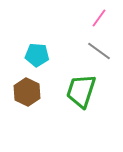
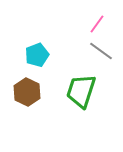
pink line: moved 2 px left, 6 px down
gray line: moved 2 px right
cyan pentagon: rotated 25 degrees counterclockwise
